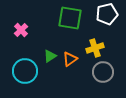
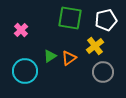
white pentagon: moved 1 px left, 6 px down
yellow cross: moved 2 px up; rotated 18 degrees counterclockwise
orange triangle: moved 1 px left, 1 px up
